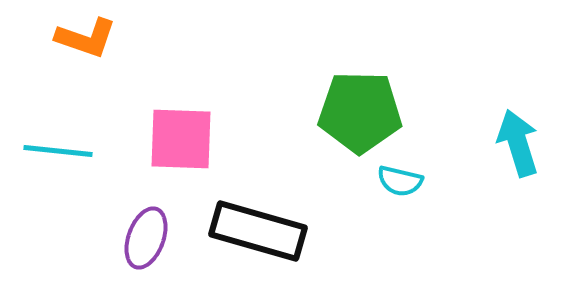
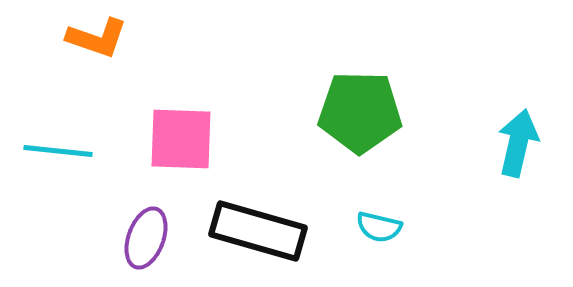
orange L-shape: moved 11 px right
cyan arrow: rotated 30 degrees clockwise
cyan semicircle: moved 21 px left, 46 px down
